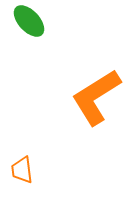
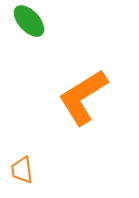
orange L-shape: moved 13 px left
